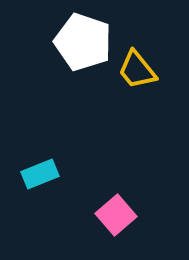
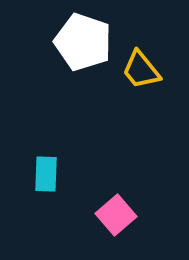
yellow trapezoid: moved 4 px right
cyan rectangle: moved 6 px right; rotated 66 degrees counterclockwise
